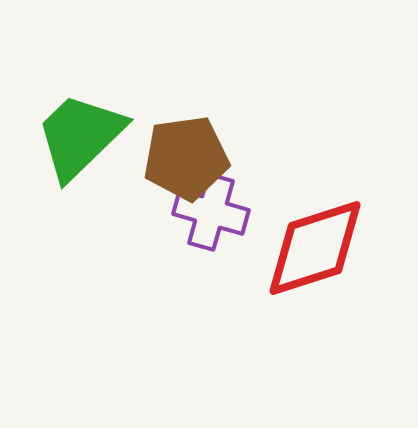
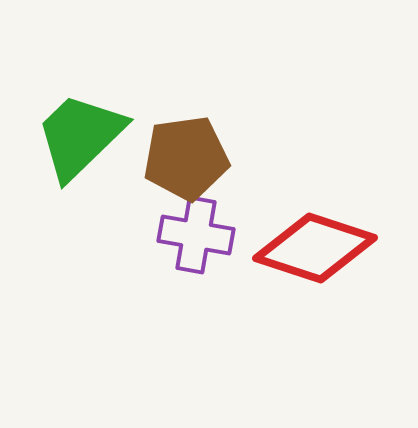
purple cross: moved 15 px left, 23 px down; rotated 6 degrees counterclockwise
red diamond: rotated 36 degrees clockwise
